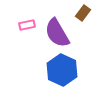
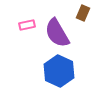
brown rectangle: rotated 14 degrees counterclockwise
blue hexagon: moved 3 px left, 1 px down
